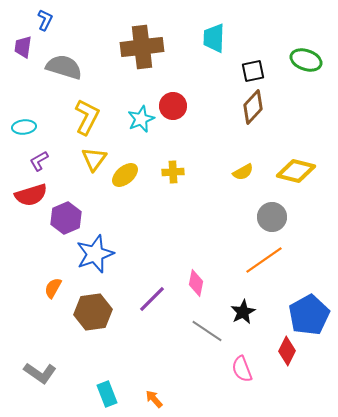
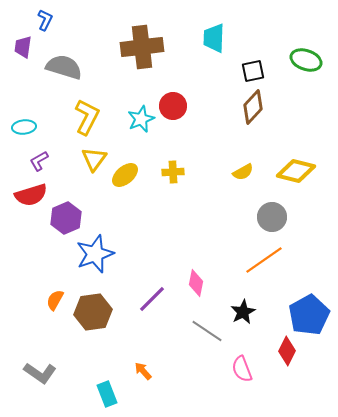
orange semicircle: moved 2 px right, 12 px down
orange arrow: moved 11 px left, 28 px up
